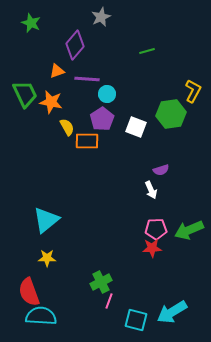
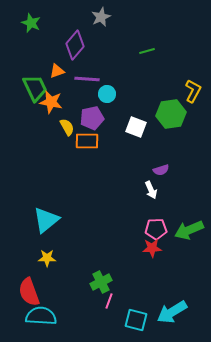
green trapezoid: moved 10 px right, 6 px up
purple pentagon: moved 10 px left, 1 px up; rotated 20 degrees clockwise
